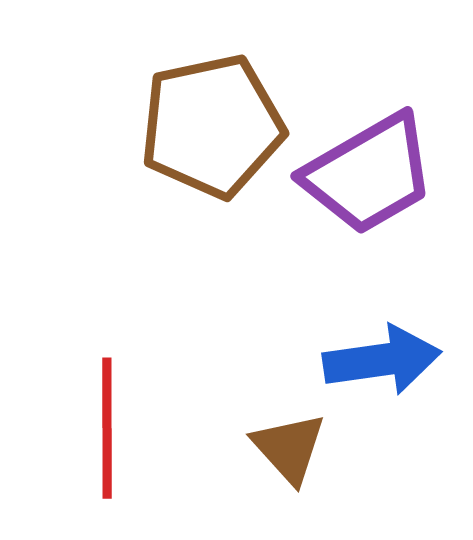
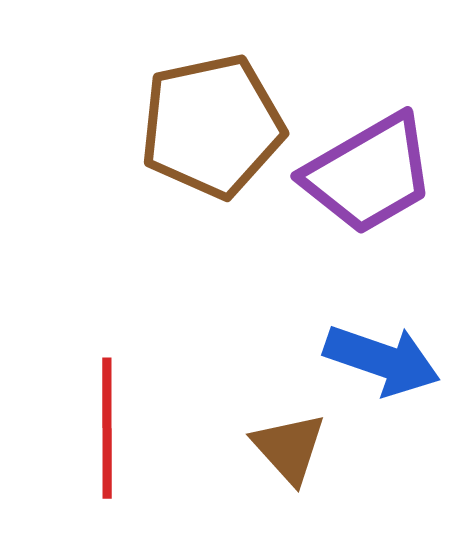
blue arrow: rotated 27 degrees clockwise
